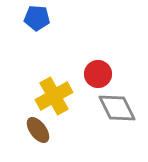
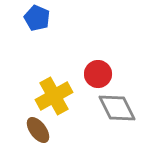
blue pentagon: rotated 20 degrees clockwise
